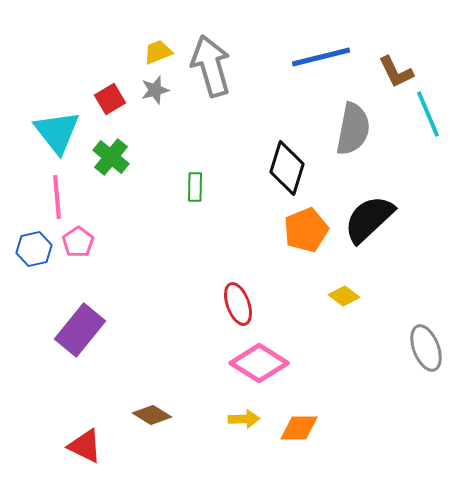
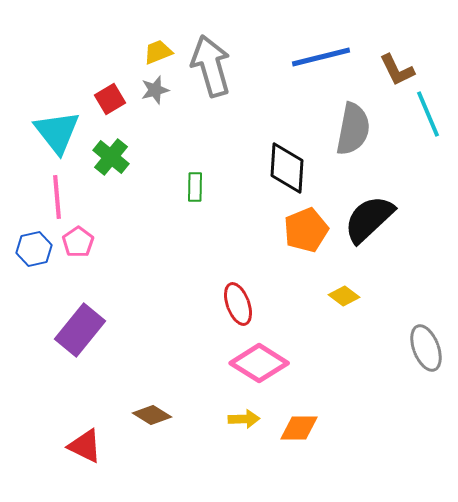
brown L-shape: moved 1 px right, 2 px up
black diamond: rotated 14 degrees counterclockwise
